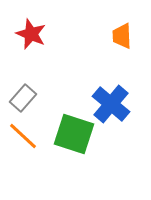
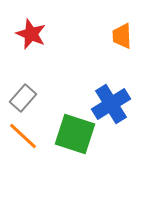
blue cross: rotated 18 degrees clockwise
green square: moved 1 px right
